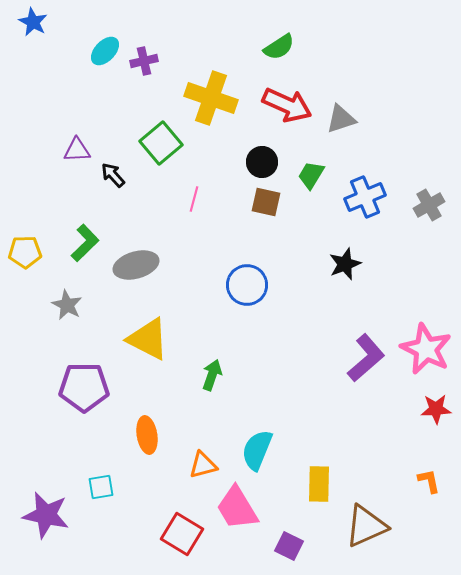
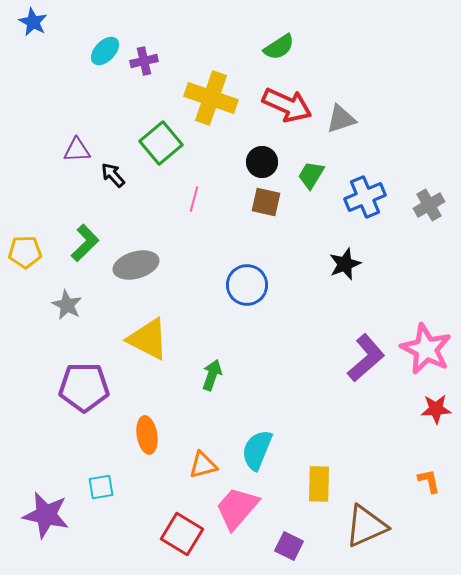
pink trapezoid: rotated 72 degrees clockwise
